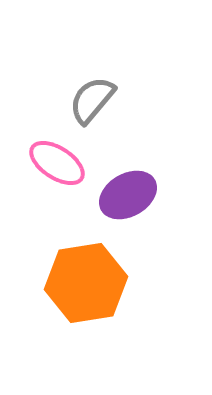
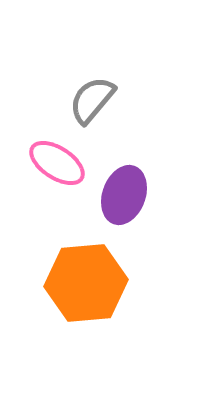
purple ellipse: moved 4 px left; rotated 40 degrees counterclockwise
orange hexagon: rotated 4 degrees clockwise
